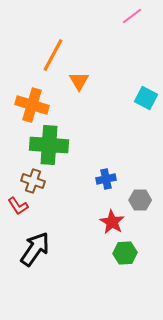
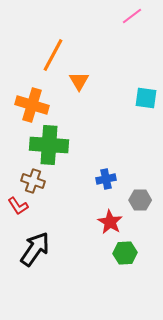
cyan square: rotated 20 degrees counterclockwise
red star: moved 2 px left
